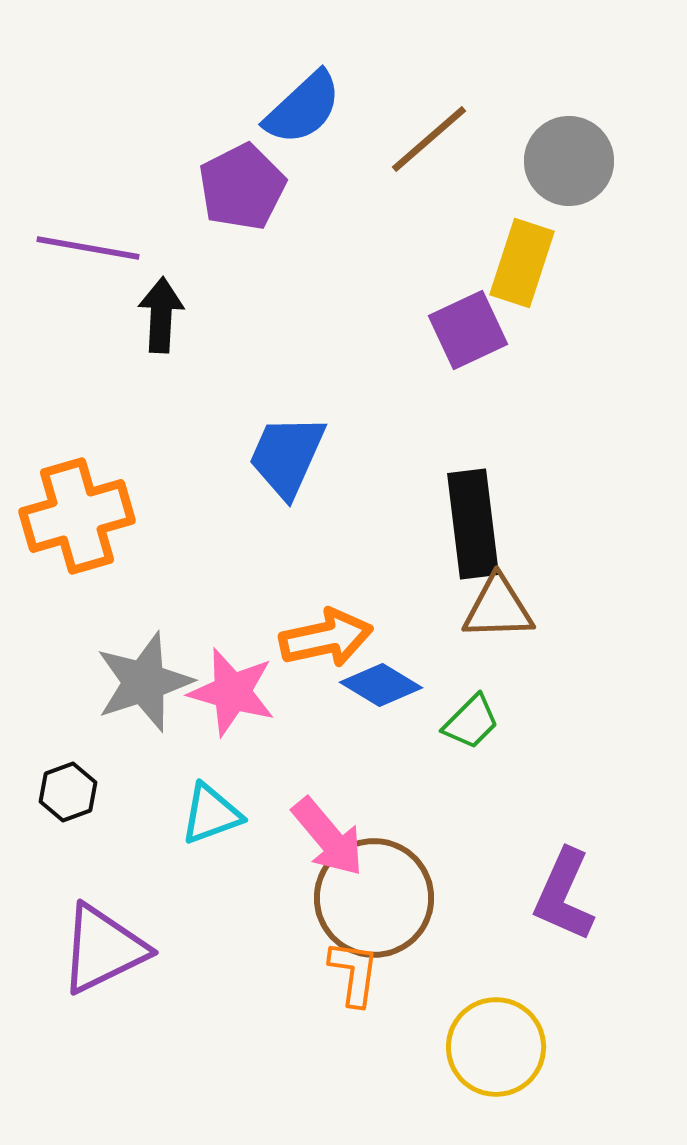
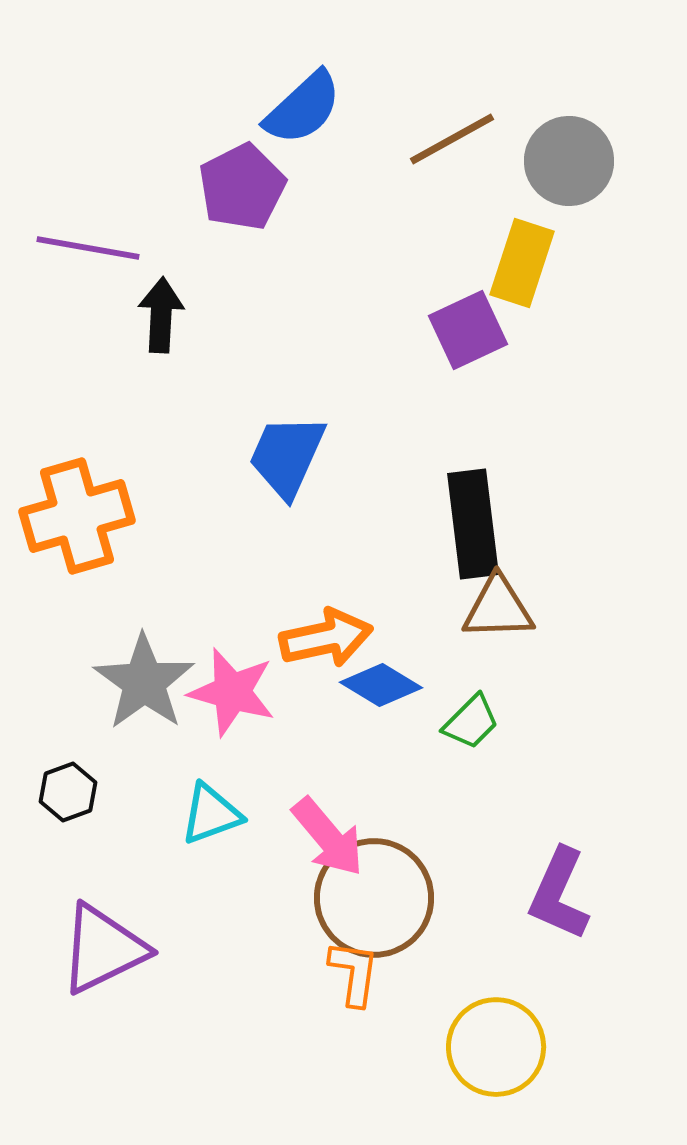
brown line: moved 23 px right; rotated 12 degrees clockwise
gray star: rotated 18 degrees counterclockwise
purple L-shape: moved 5 px left, 1 px up
